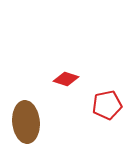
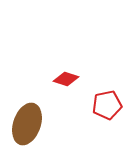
brown ellipse: moved 1 px right, 2 px down; rotated 24 degrees clockwise
